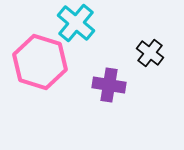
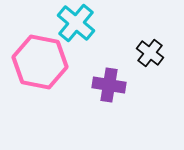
pink hexagon: rotated 6 degrees counterclockwise
